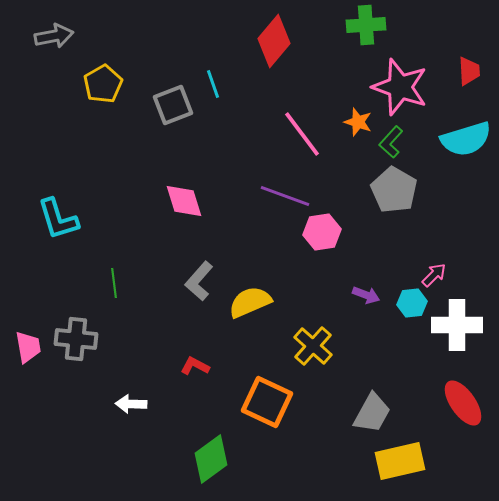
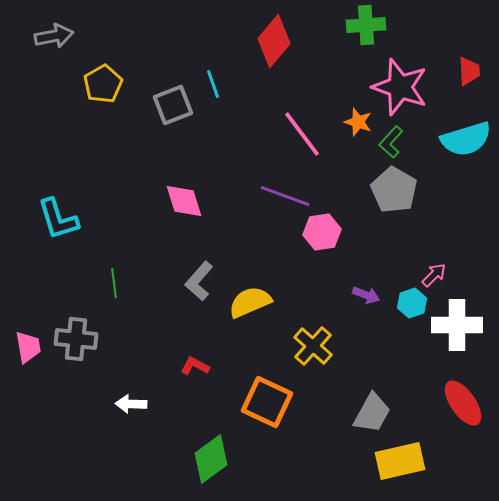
cyan hexagon: rotated 12 degrees counterclockwise
